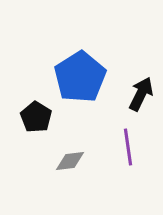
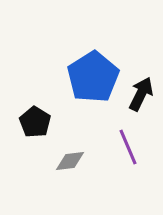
blue pentagon: moved 13 px right
black pentagon: moved 1 px left, 5 px down
purple line: rotated 15 degrees counterclockwise
